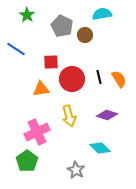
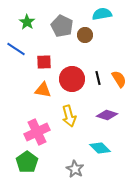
green star: moved 7 px down
red square: moved 7 px left
black line: moved 1 px left, 1 px down
orange triangle: moved 2 px right, 1 px down; rotated 18 degrees clockwise
green pentagon: moved 1 px down
gray star: moved 1 px left, 1 px up
